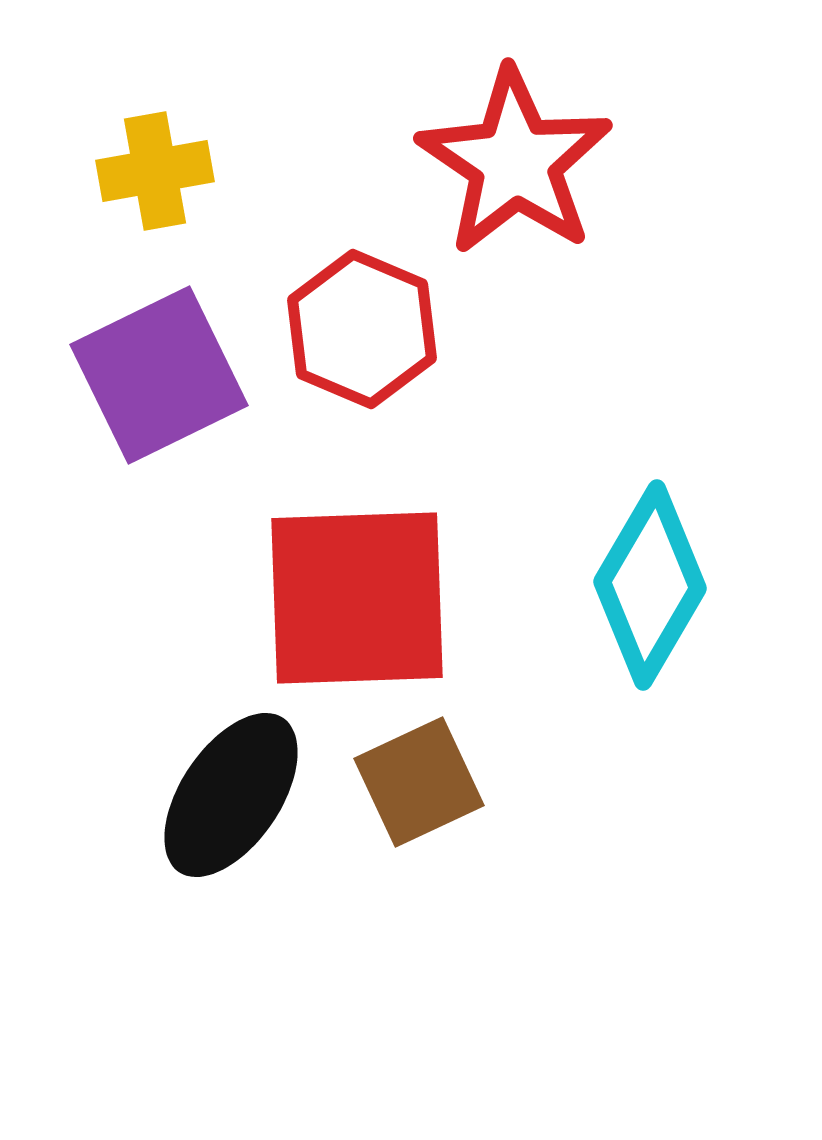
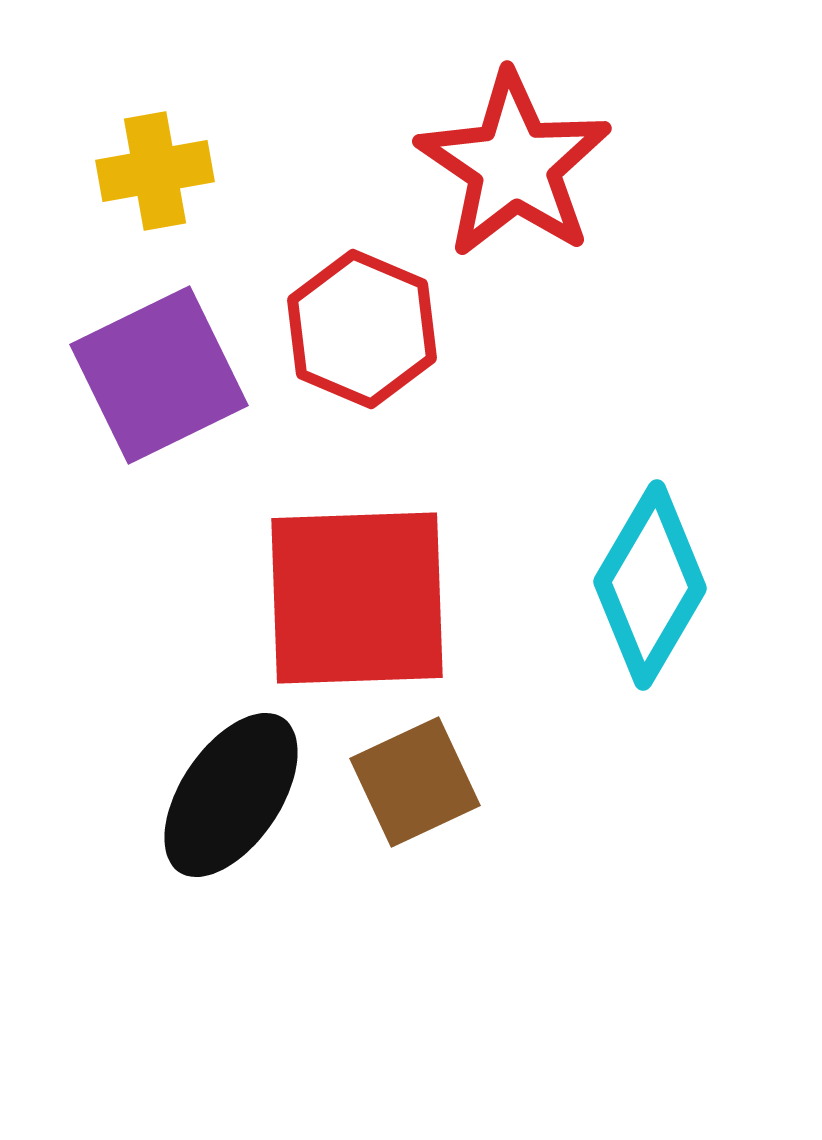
red star: moved 1 px left, 3 px down
brown square: moved 4 px left
